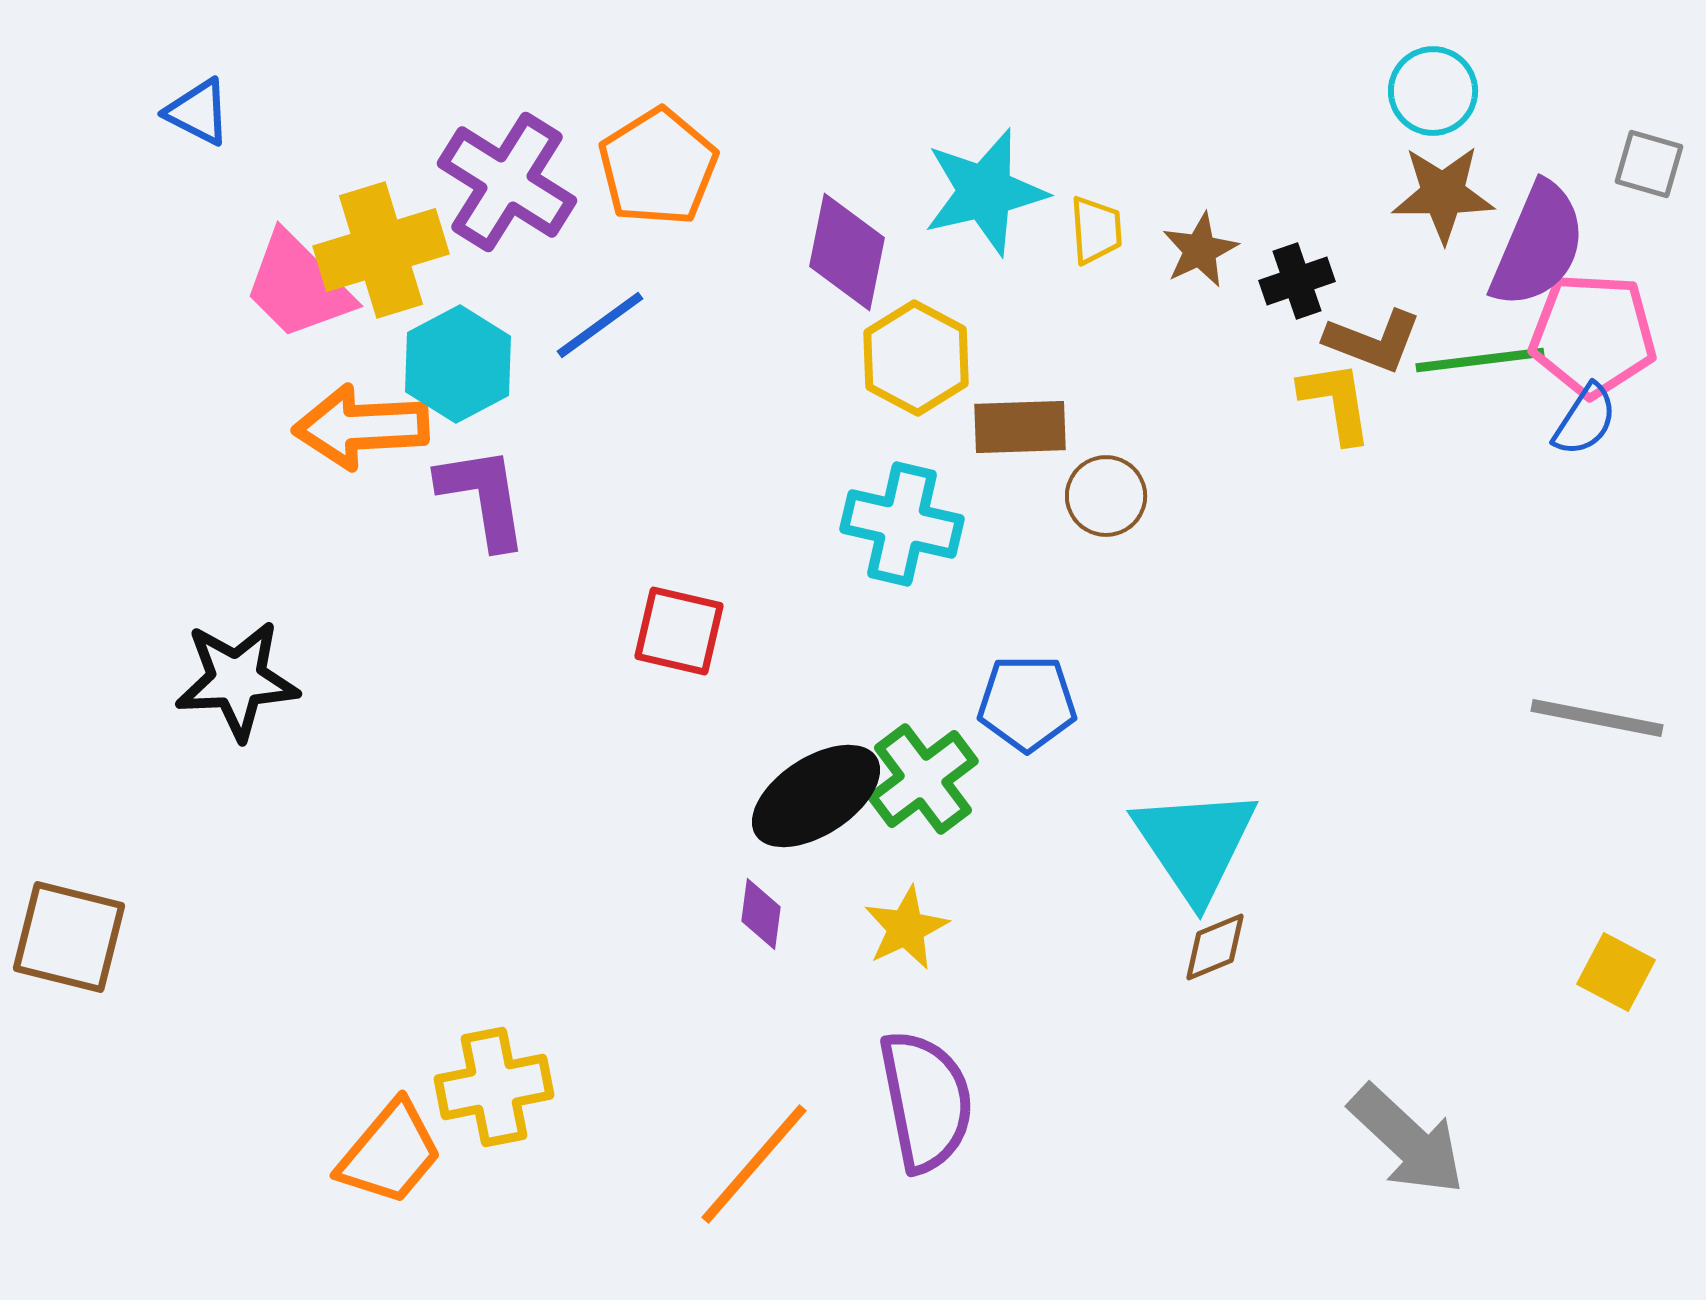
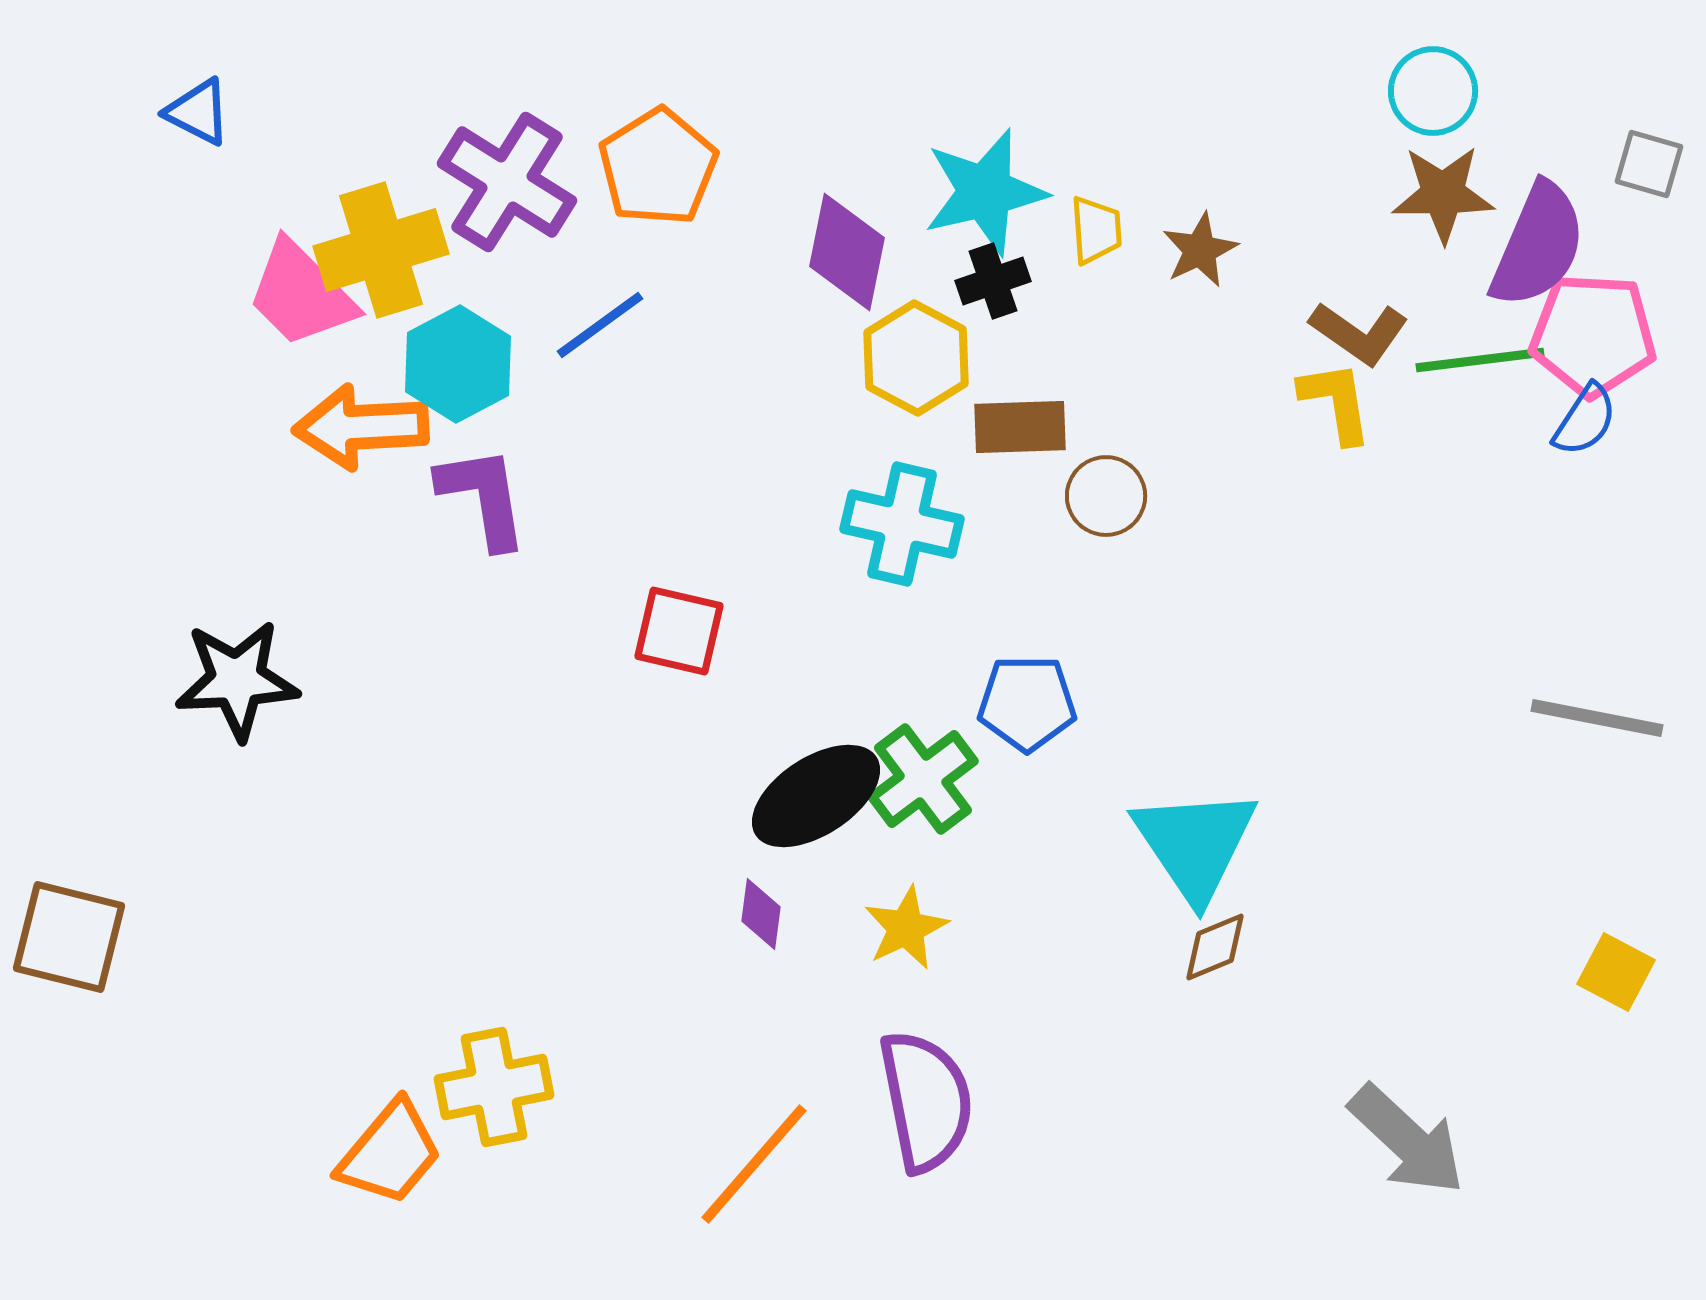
black cross at (1297, 281): moved 304 px left
pink trapezoid at (298, 286): moved 3 px right, 8 px down
brown L-shape at (1373, 341): moved 14 px left, 8 px up; rotated 14 degrees clockwise
